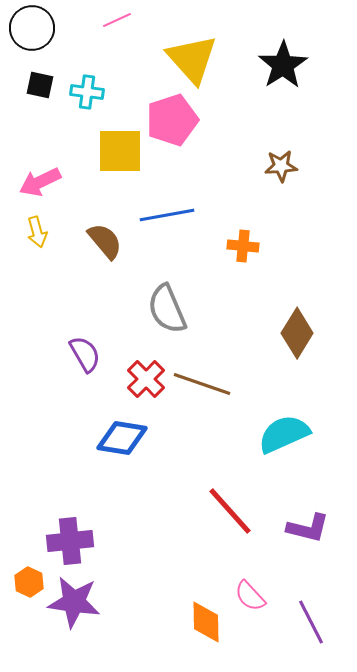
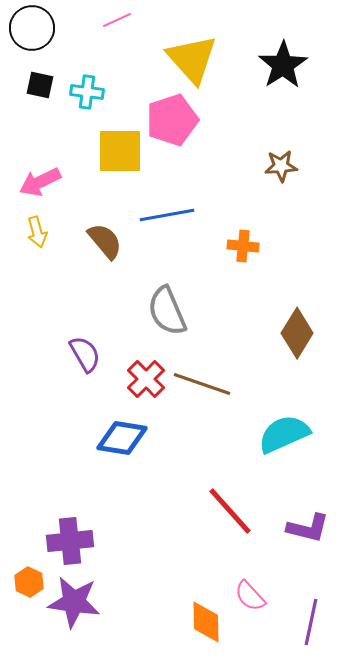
gray semicircle: moved 2 px down
purple line: rotated 39 degrees clockwise
